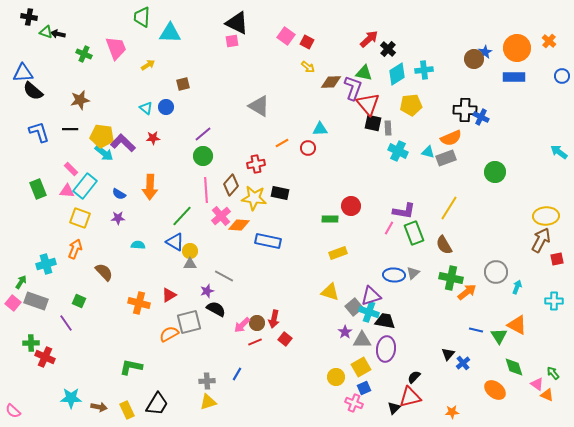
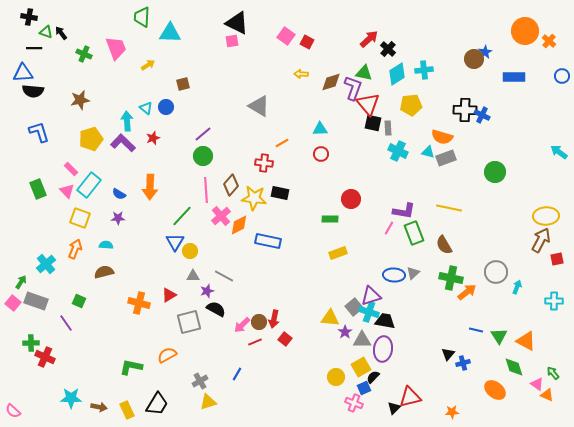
black arrow at (58, 34): moved 3 px right, 1 px up; rotated 40 degrees clockwise
orange circle at (517, 48): moved 8 px right, 17 px up
yellow arrow at (308, 67): moved 7 px left, 7 px down; rotated 144 degrees clockwise
brown diamond at (331, 82): rotated 15 degrees counterclockwise
black semicircle at (33, 91): rotated 35 degrees counterclockwise
blue cross at (481, 117): moved 1 px right, 2 px up
black line at (70, 129): moved 36 px left, 81 px up
yellow pentagon at (102, 136): moved 11 px left, 3 px down; rotated 25 degrees counterclockwise
red star at (153, 138): rotated 16 degrees counterclockwise
orange semicircle at (451, 138): moved 9 px left, 1 px up; rotated 40 degrees clockwise
red circle at (308, 148): moved 13 px right, 6 px down
cyan arrow at (104, 153): moved 23 px right, 32 px up; rotated 132 degrees counterclockwise
red cross at (256, 164): moved 8 px right, 1 px up; rotated 18 degrees clockwise
cyan rectangle at (85, 186): moved 4 px right, 1 px up
pink triangle at (67, 191): rotated 42 degrees clockwise
red circle at (351, 206): moved 7 px up
yellow line at (449, 208): rotated 70 degrees clockwise
orange diamond at (239, 225): rotated 30 degrees counterclockwise
blue triangle at (175, 242): rotated 30 degrees clockwise
cyan semicircle at (138, 245): moved 32 px left
cyan cross at (46, 264): rotated 24 degrees counterclockwise
gray triangle at (190, 264): moved 3 px right, 12 px down
brown semicircle at (104, 272): rotated 60 degrees counterclockwise
yellow triangle at (330, 292): moved 26 px down; rotated 12 degrees counterclockwise
brown circle at (257, 323): moved 2 px right, 1 px up
orange triangle at (517, 325): moved 9 px right, 16 px down
orange semicircle at (169, 334): moved 2 px left, 21 px down
purple ellipse at (386, 349): moved 3 px left
blue cross at (463, 363): rotated 24 degrees clockwise
black semicircle at (414, 377): moved 41 px left
gray cross at (207, 381): moved 7 px left; rotated 28 degrees counterclockwise
